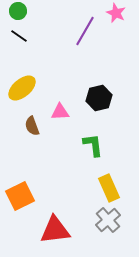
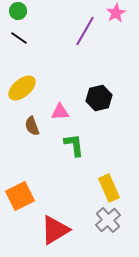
pink star: rotated 18 degrees clockwise
black line: moved 2 px down
green L-shape: moved 19 px left
red triangle: rotated 24 degrees counterclockwise
